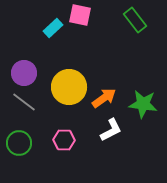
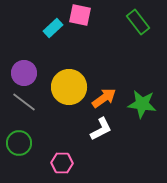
green rectangle: moved 3 px right, 2 px down
green star: moved 1 px left
white L-shape: moved 10 px left, 1 px up
pink hexagon: moved 2 px left, 23 px down
